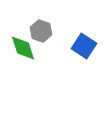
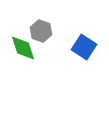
blue square: moved 1 px down
